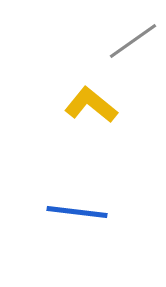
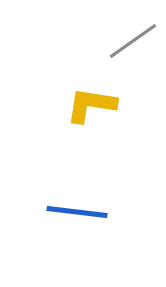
yellow L-shape: rotated 30 degrees counterclockwise
